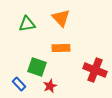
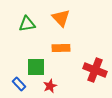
green square: moved 1 px left; rotated 18 degrees counterclockwise
